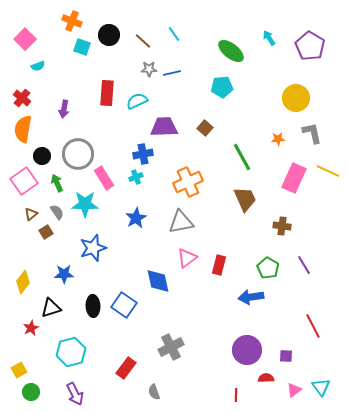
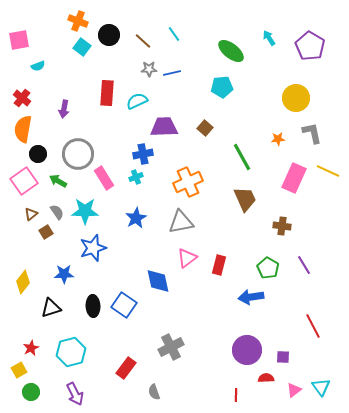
orange cross at (72, 21): moved 6 px right
pink square at (25, 39): moved 6 px left, 1 px down; rotated 35 degrees clockwise
cyan square at (82, 47): rotated 18 degrees clockwise
black circle at (42, 156): moved 4 px left, 2 px up
green arrow at (57, 183): moved 1 px right, 2 px up; rotated 36 degrees counterclockwise
cyan star at (85, 204): moved 7 px down
red star at (31, 328): moved 20 px down
purple square at (286, 356): moved 3 px left, 1 px down
